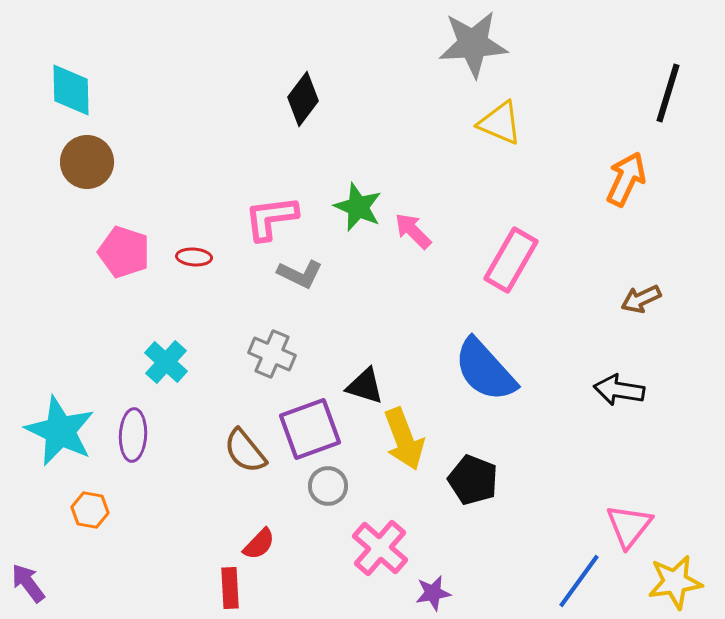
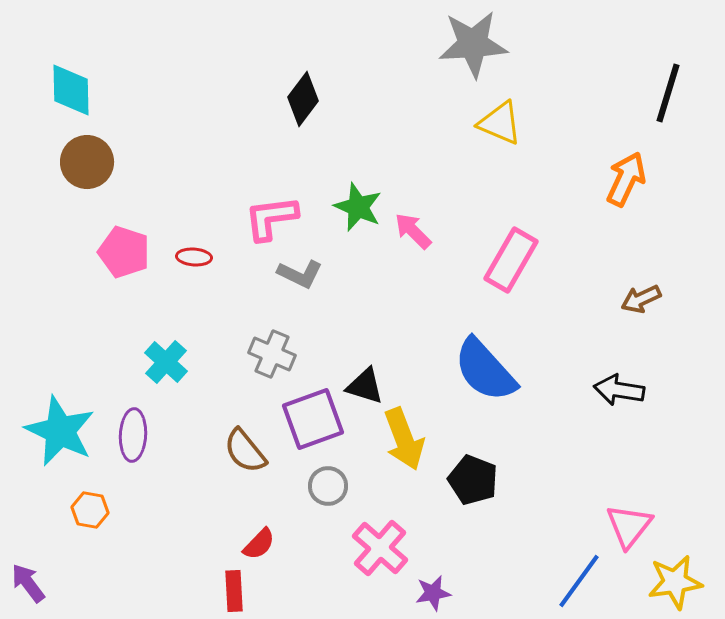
purple square: moved 3 px right, 10 px up
red rectangle: moved 4 px right, 3 px down
